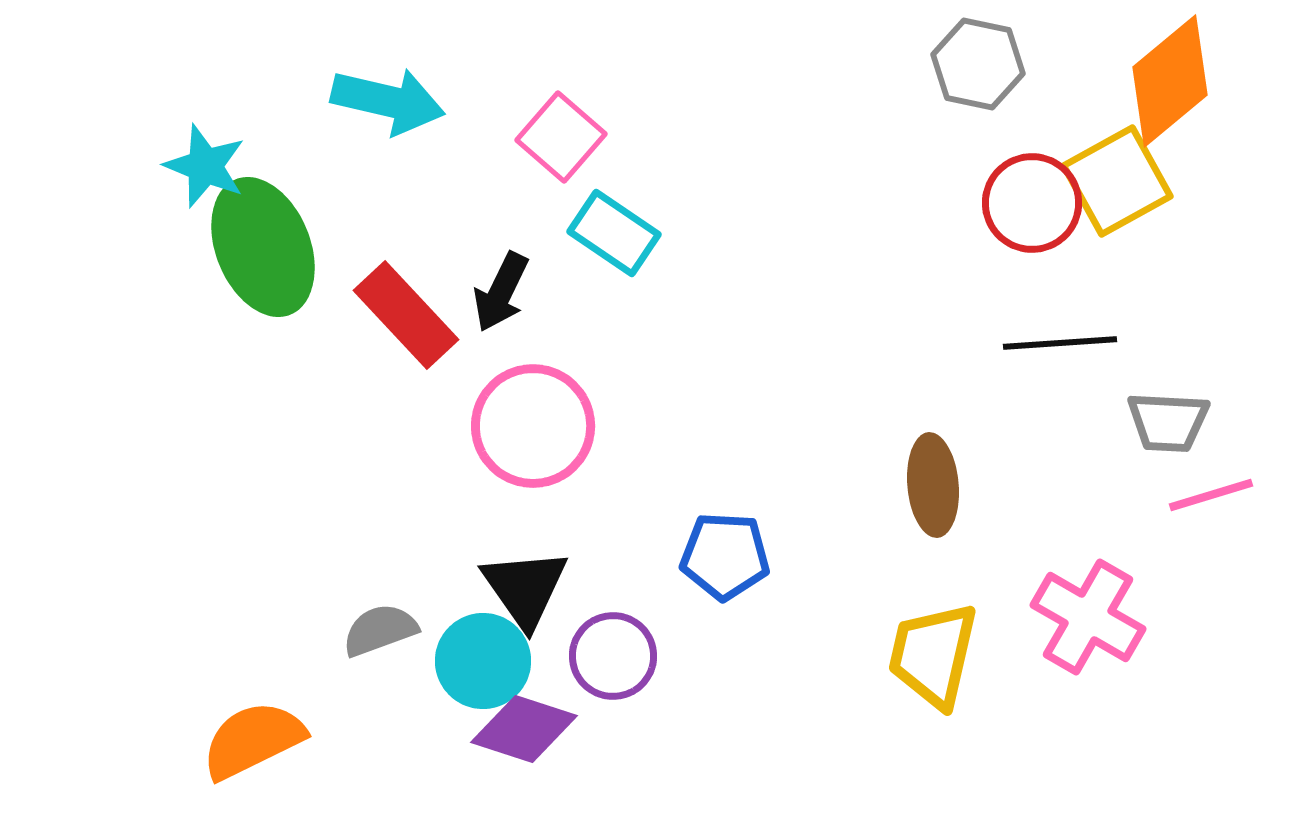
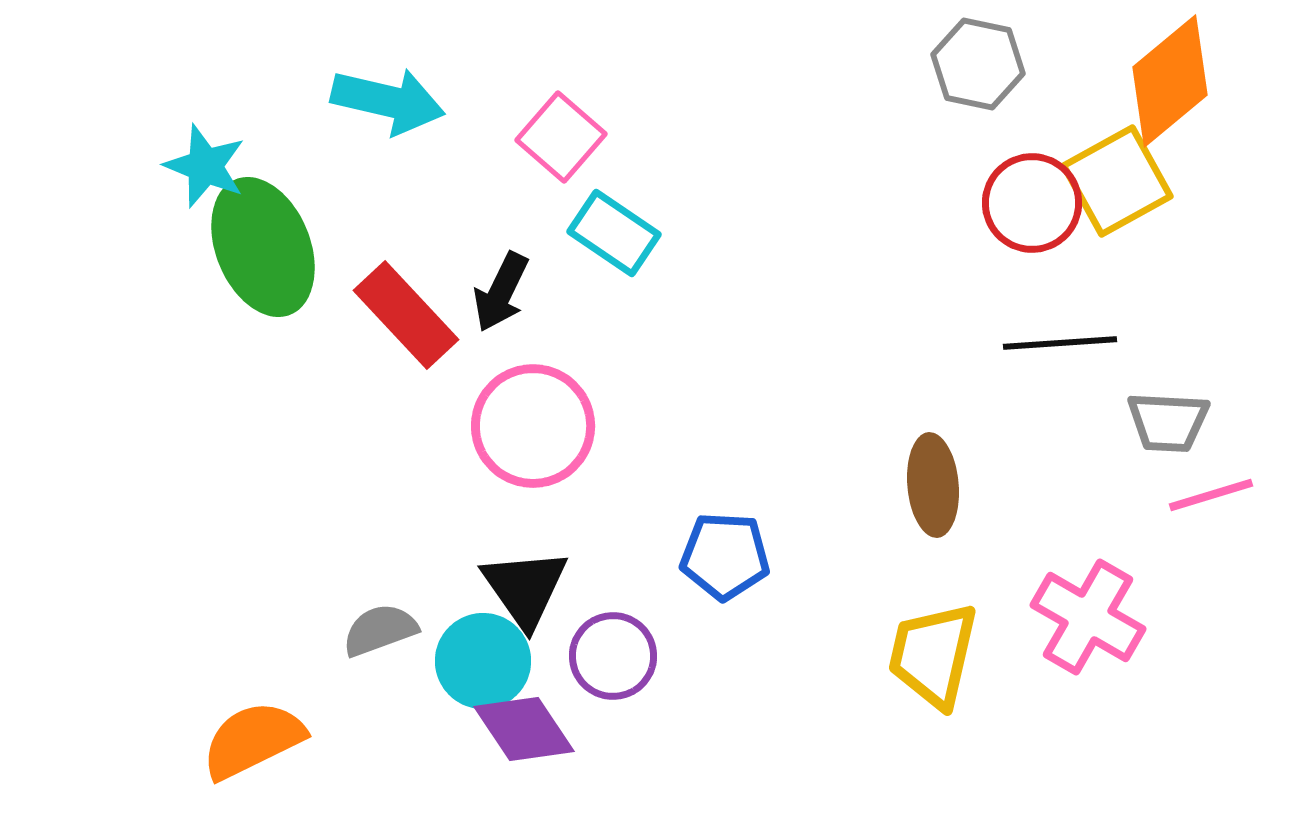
purple diamond: rotated 38 degrees clockwise
